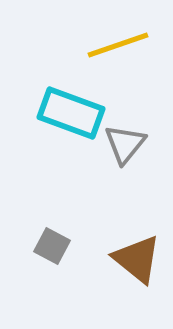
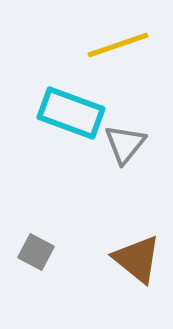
gray square: moved 16 px left, 6 px down
